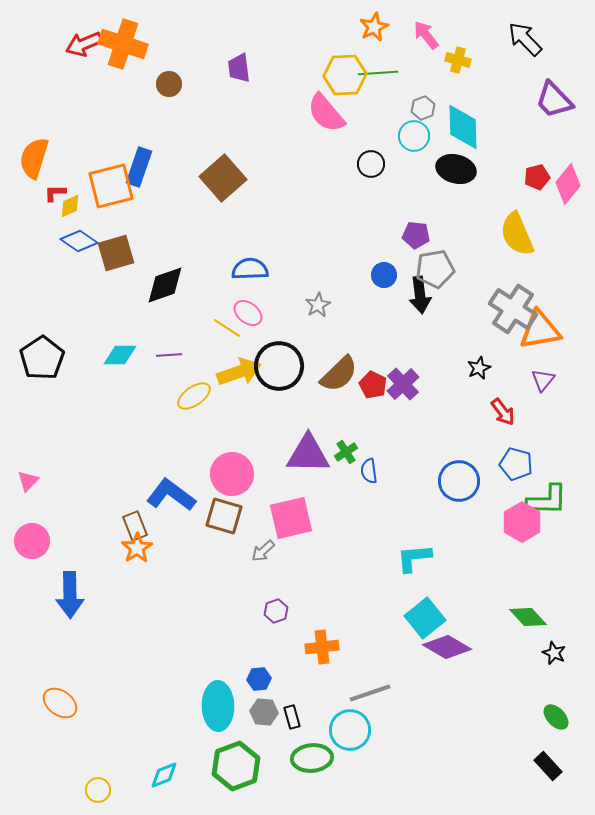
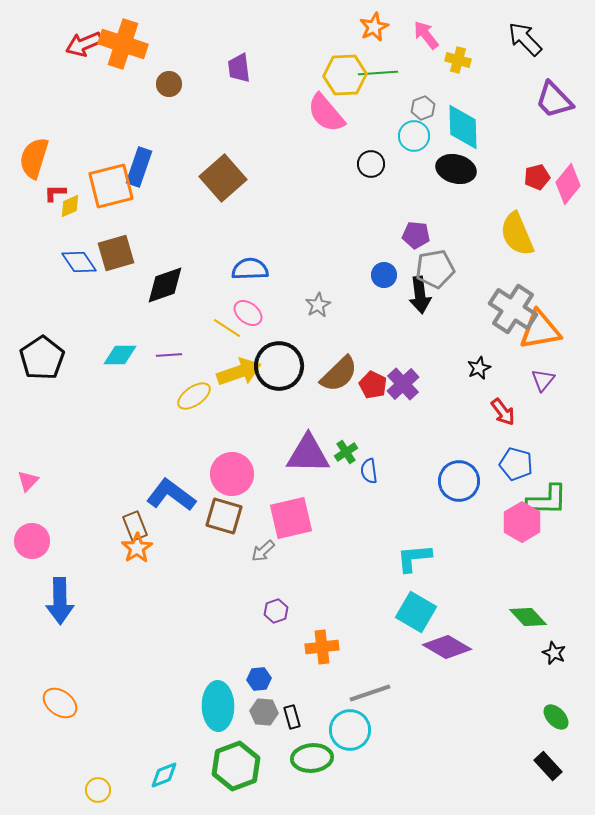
blue diamond at (79, 241): moved 21 px down; rotated 21 degrees clockwise
blue arrow at (70, 595): moved 10 px left, 6 px down
cyan square at (425, 618): moved 9 px left, 6 px up; rotated 21 degrees counterclockwise
